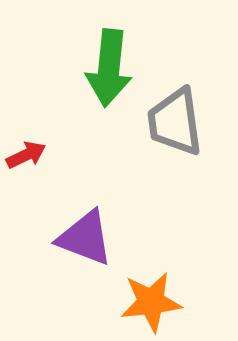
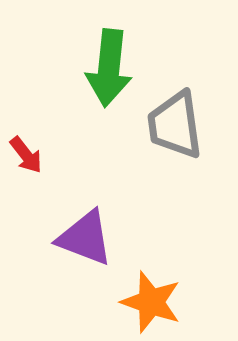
gray trapezoid: moved 3 px down
red arrow: rotated 78 degrees clockwise
orange star: rotated 26 degrees clockwise
